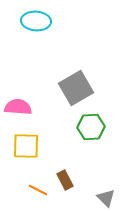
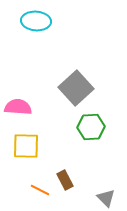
gray square: rotated 12 degrees counterclockwise
orange line: moved 2 px right
